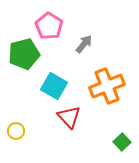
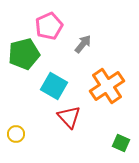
pink pentagon: rotated 16 degrees clockwise
gray arrow: moved 1 px left
orange cross: rotated 12 degrees counterclockwise
yellow circle: moved 3 px down
green square: moved 1 px left, 1 px down; rotated 24 degrees counterclockwise
